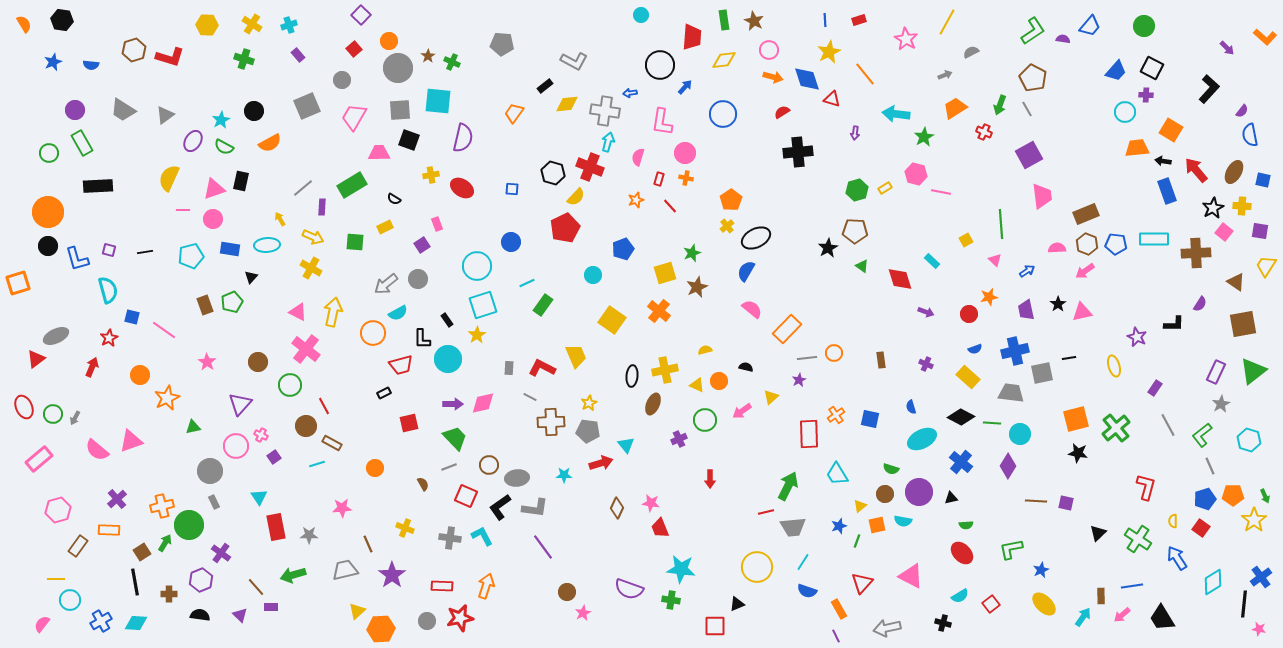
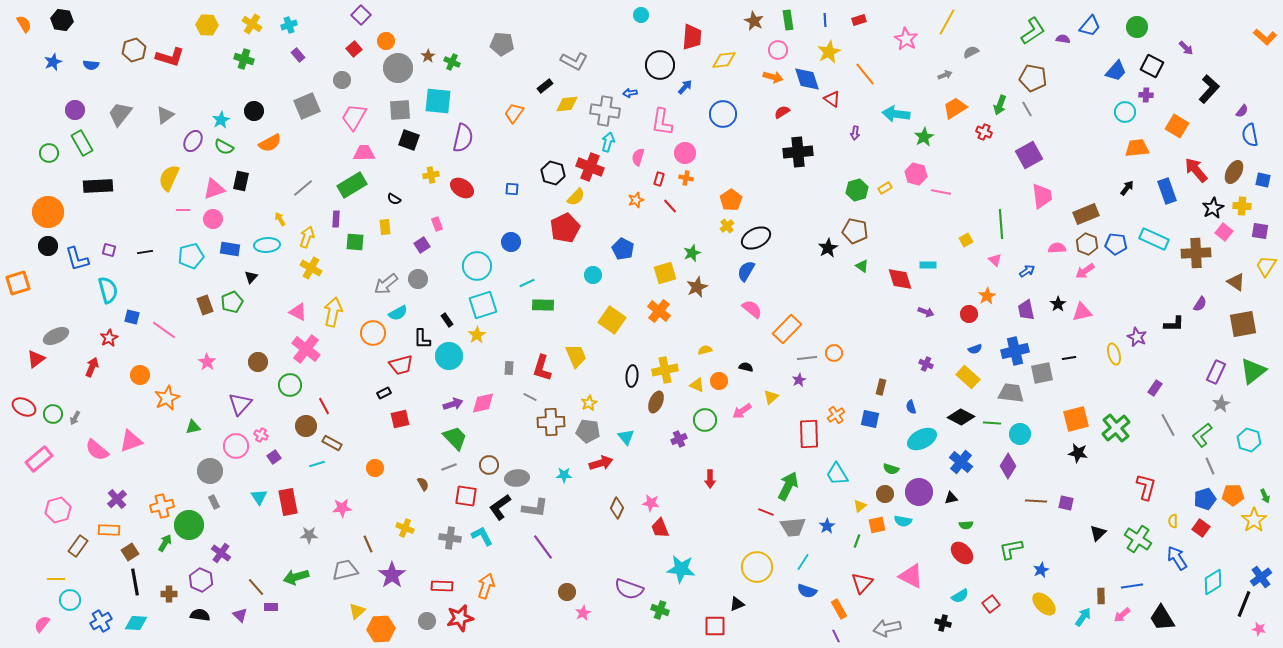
green rectangle at (724, 20): moved 64 px right
green circle at (1144, 26): moved 7 px left, 1 px down
orange circle at (389, 41): moved 3 px left
purple arrow at (1227, 48): moved 41 px left
pink circle at (769, 50): moved 9 px right
black square at (1152, 68): moved 2 px up
brown pentagon at (1033, 78): rotated 16 degrees counterclockwise
red triangle at (832, 99): rotated 18 degrees clockwise
gray trapezoid at (123, 110): moved 3 px left, 4 px down; rotated 96 degrees clockwise
orange square at (1171, 130): moved 6 px right, 4 px up
pink trapezoid at (379, 153): moved 15 px left
black arrow at (1163, 161): moved 36 px left, 27 px down; rotated 119 degrees clockwise
purple rectangle at (322, 207): moved 14 px right, 12 px down
yellow rectangle at (385, 227): rotated 70 degrees counterclockwise
brown pentagon at (855, 231): rotated 10 degrees clockwise
yellow arrow at (313, 237): moved 6 px left; rotated 95 degrees counterclockwise
cyan rectangle at (1154, 239): rotated 24 degrees clockwise
blue pentagon at (623, 249): rotated 25 degrees counterclockwise
cyan rectangle at (932, 261): moved 4 px left, 4 px down; rotated 42 degrees counterclockwise
orange star at (989, 297): moved 2 px left, 1 px up; rotated 18 degrees counterclockwise
green rectangle at (543, 305): rotated 55 degrees clockwise
cyan circle at (448, 359): moved 1 px right, 3 px up
brown rectangle at (881, 360): moved 27 px down; rotated 21 degrees clockwise
yellow ellipse at (1114, 366): moved 12 px up
red L-shape at (542, 368): rotated 100 degrees counterclockwise
purple arrow at (453, 404): rotated 18 degrees counterclockwise
brown ellipse at (653, 404): moved 3 px right, 2 px up
red ellipse at (24, 407): rotated 40 degrees counterclockwise
red square at (409, 423): moved 9 px left, 4 px up
cyan triangle at (626, 445): moved 8 px up
red square at (466, 496): rotated 15 degrees counterclockwise
red line at (766, 512): rotated 35 degrees clockwise
blue star at (839, 526): moved 12 px left; rotated 14 degrees counterclockwise
red rectangle at (276, 527): moved 12 px right, 25 px up
brown square at (142, 552): moved 12 px left
green arrow at (293, 575): moved 3 px right, 2 px down
purple hexagon at (201, 580): rotated 15 degrees counterclockwise
green cross at (671, 600): moved 11 px left, 10 px down; rotated 12 degrees clockwise
black line at (1244, 604): rotated 16 degrees clockwise
